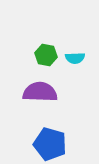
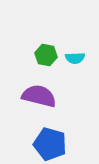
purple semicircle: moved 1 px left, 4 px down; rotated 12 degrees clockwise
